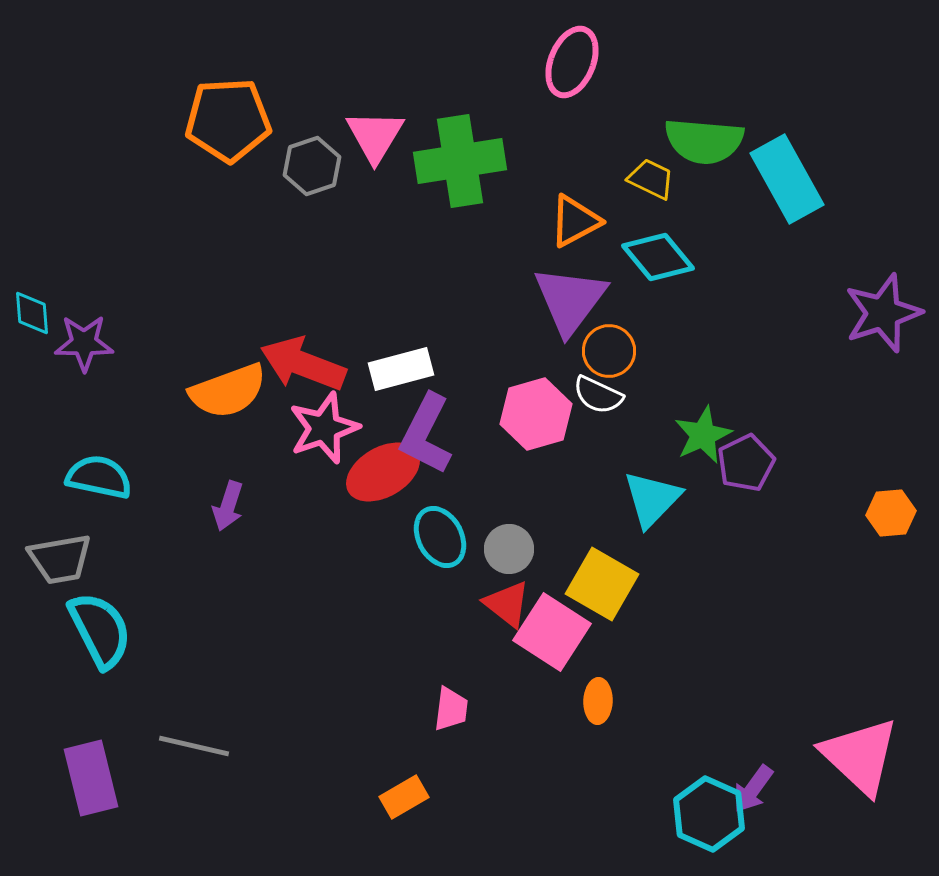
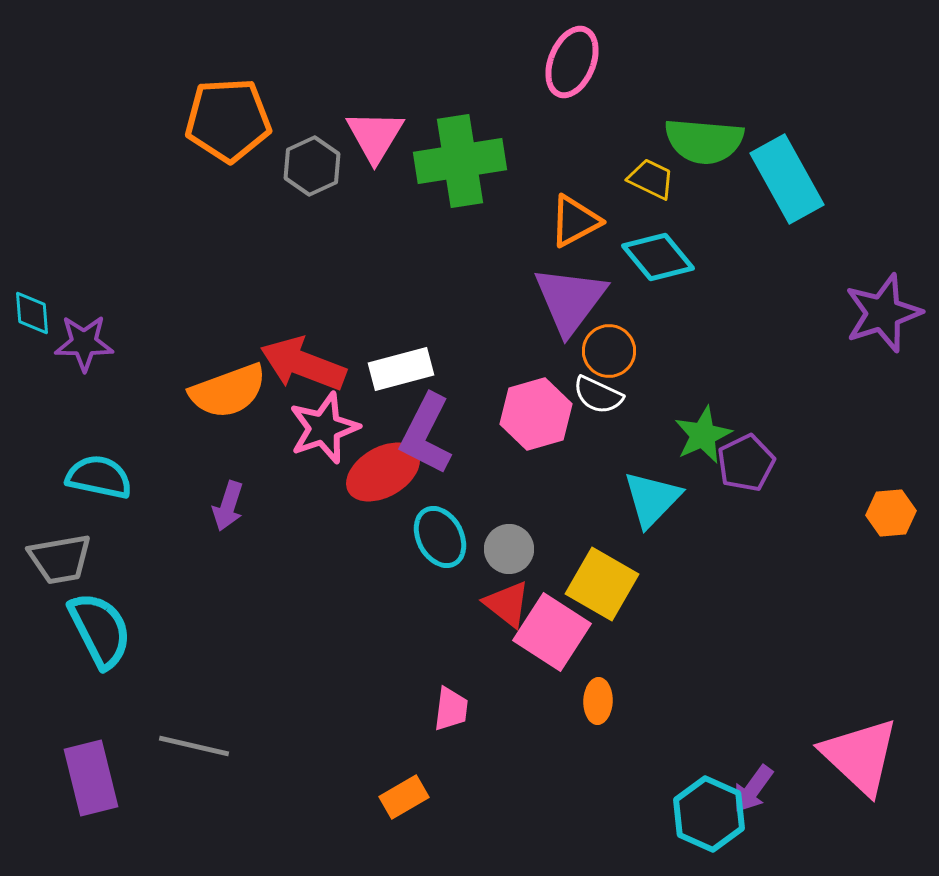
gray hexagon at (312, 166): rotated 6 degrees counterclockwise
